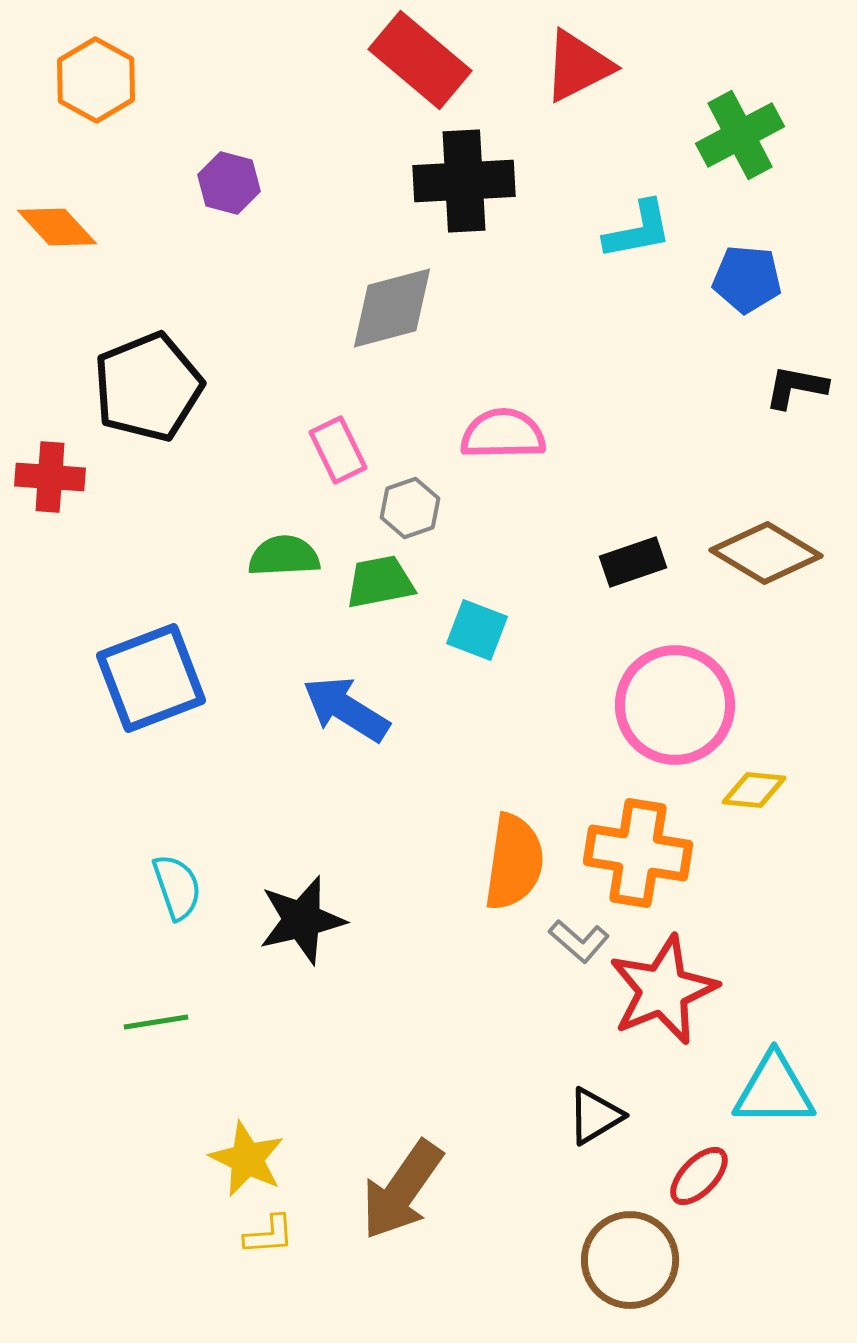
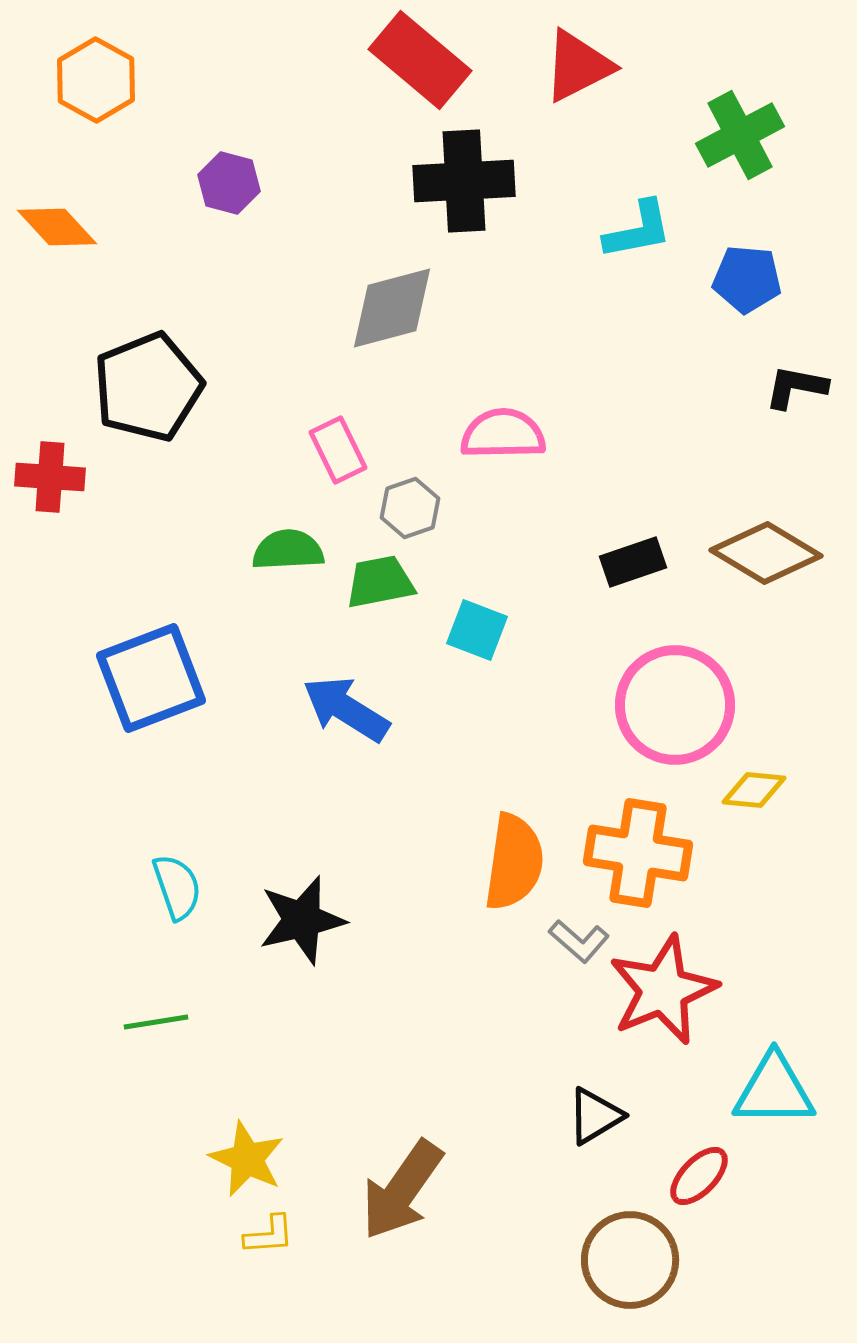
green semicircle: moved 4 px right, 6 px up
